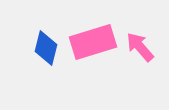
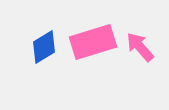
blue diamond: moved 2 px left, 1 px up; rotated 44 degrees clockwise
